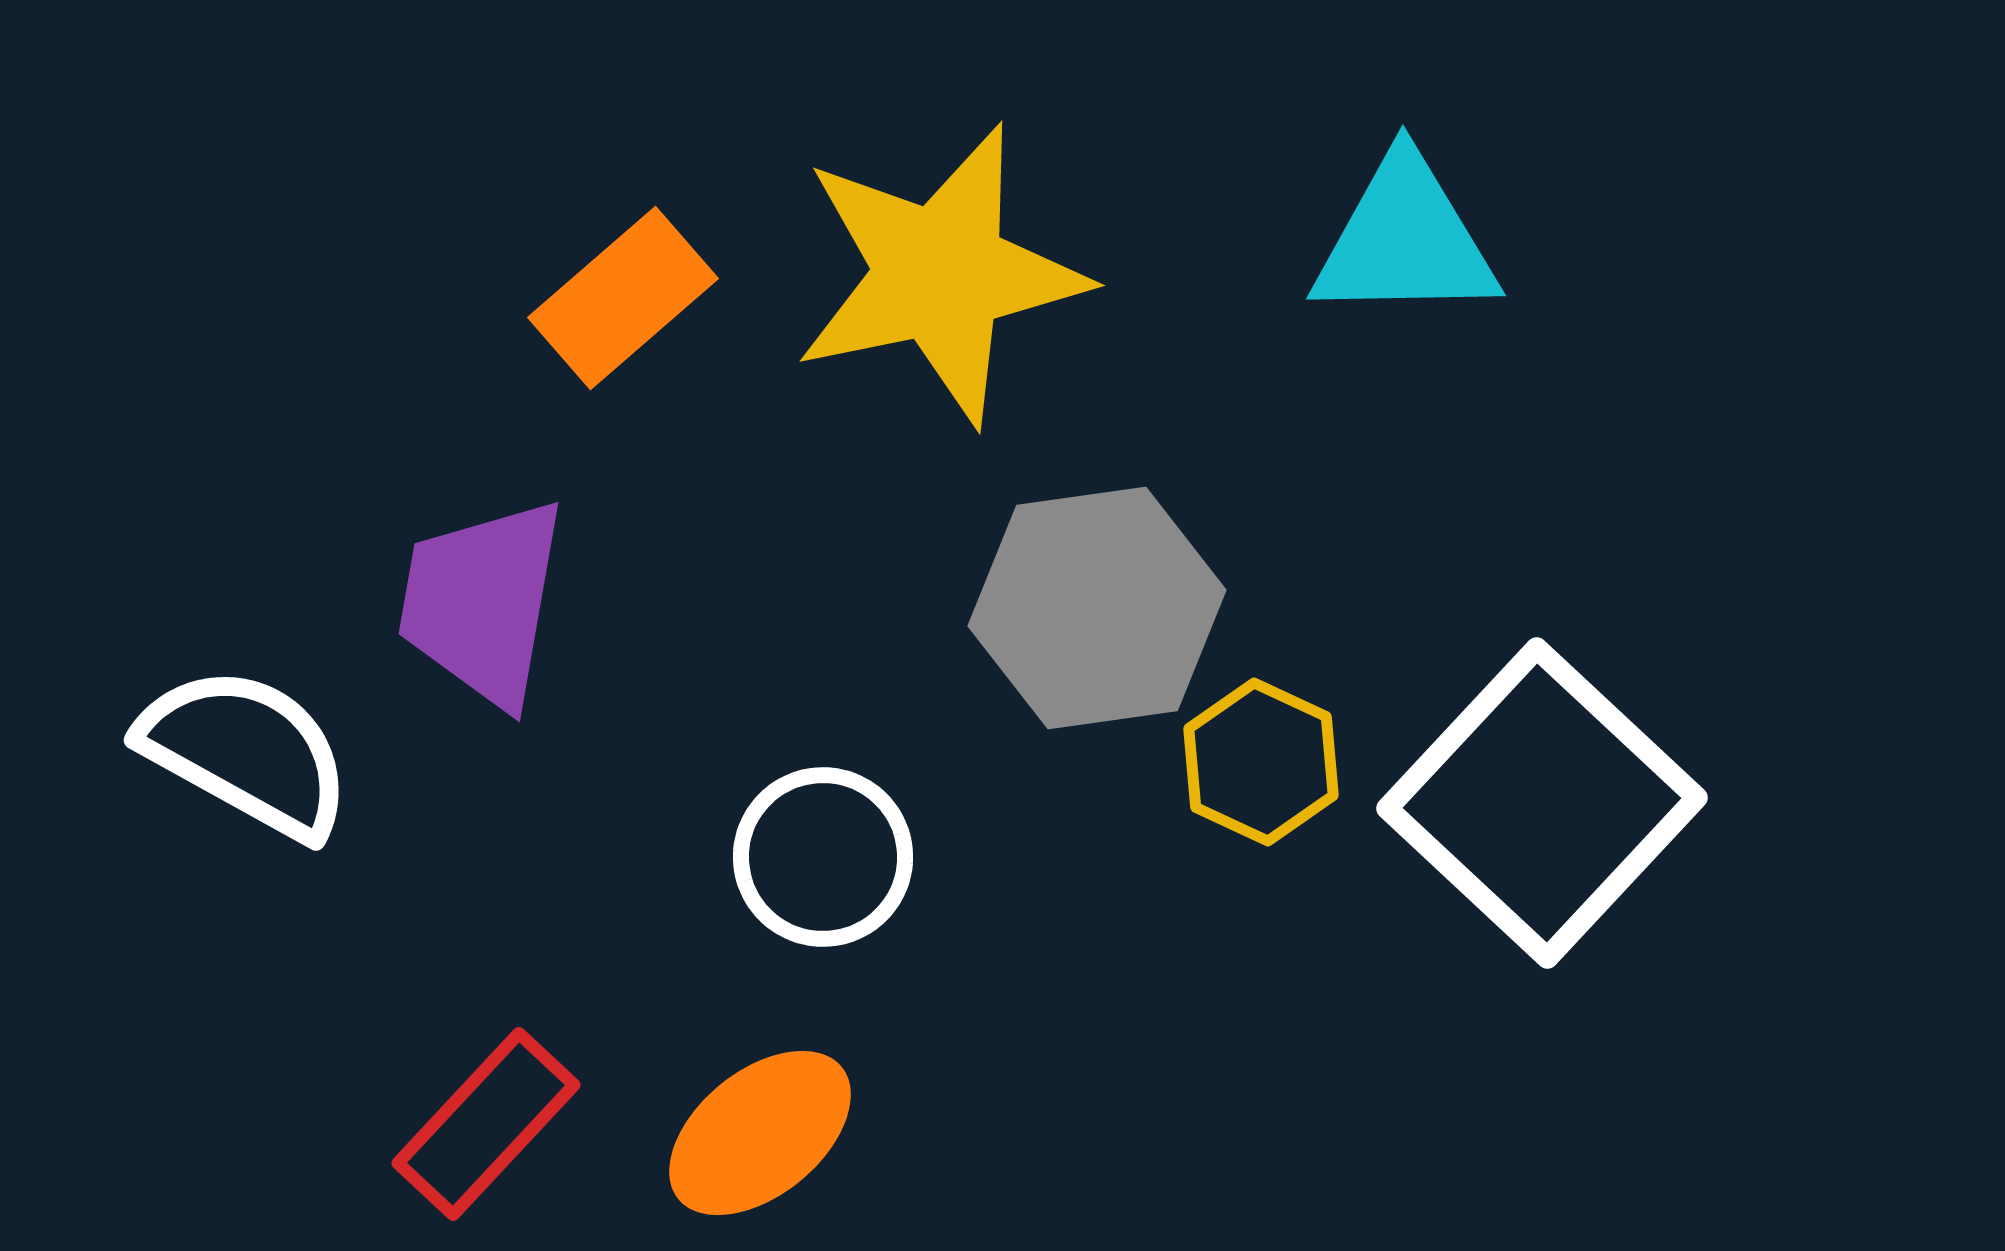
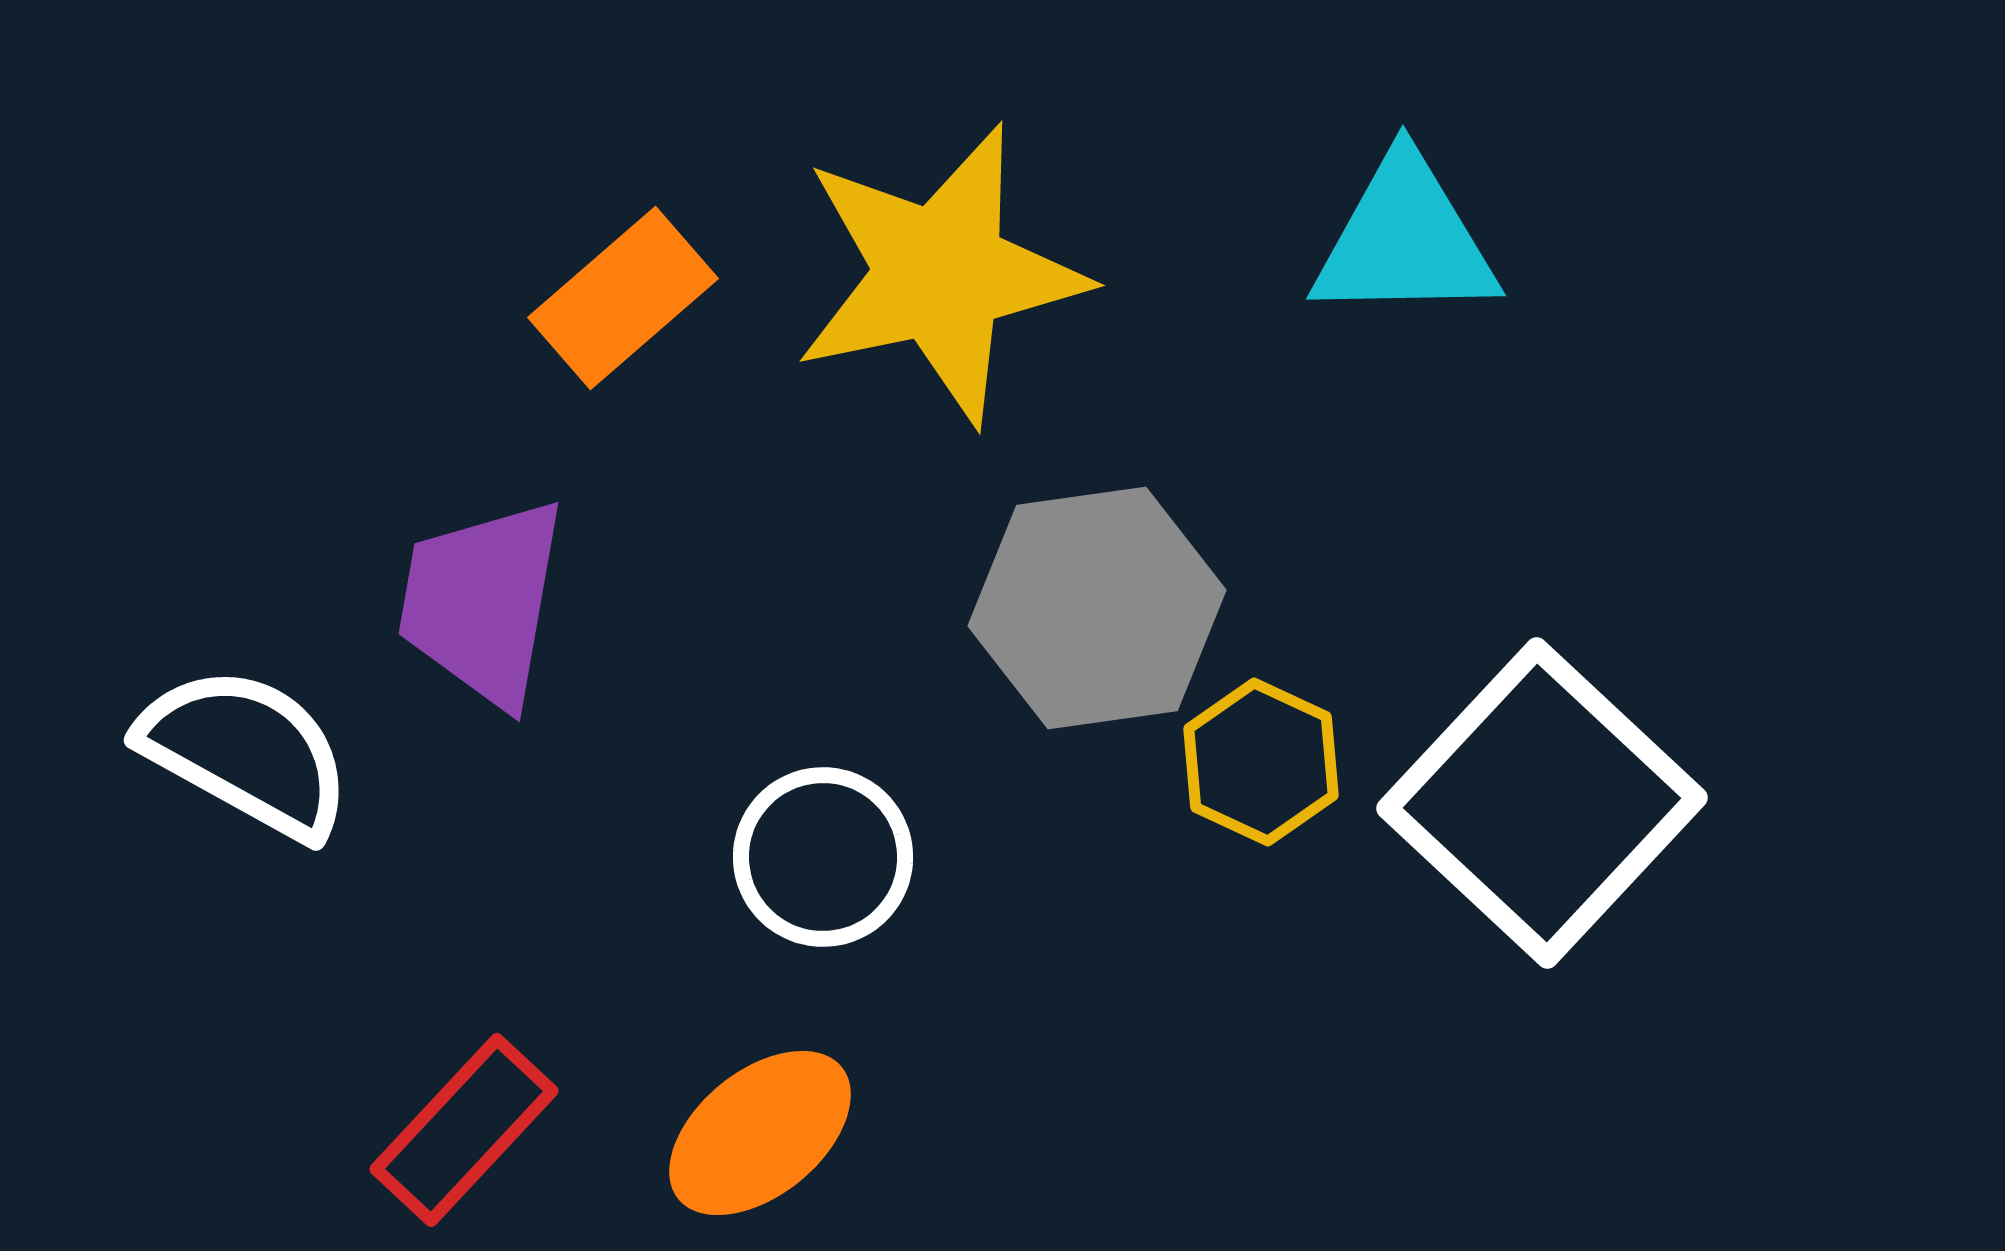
red rectangle: moved 22 px left, 6 px down
